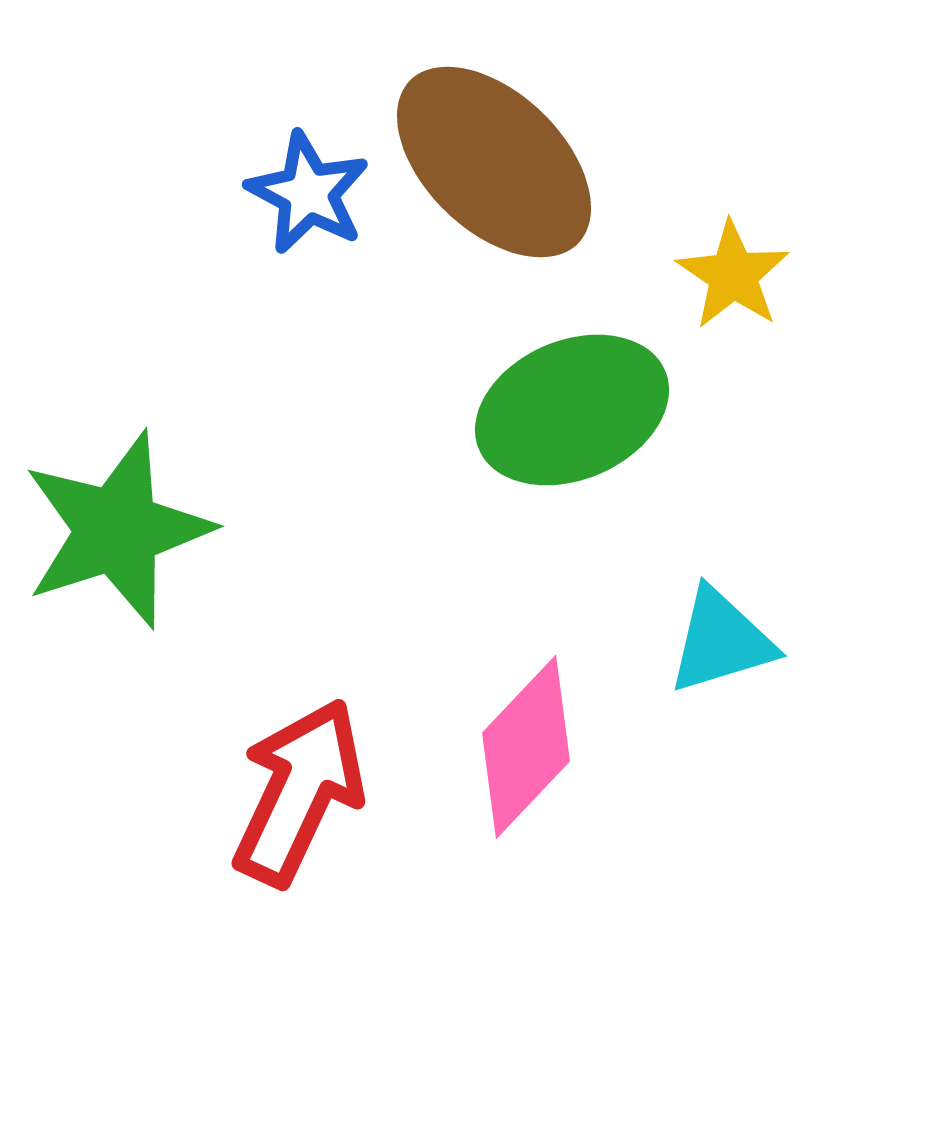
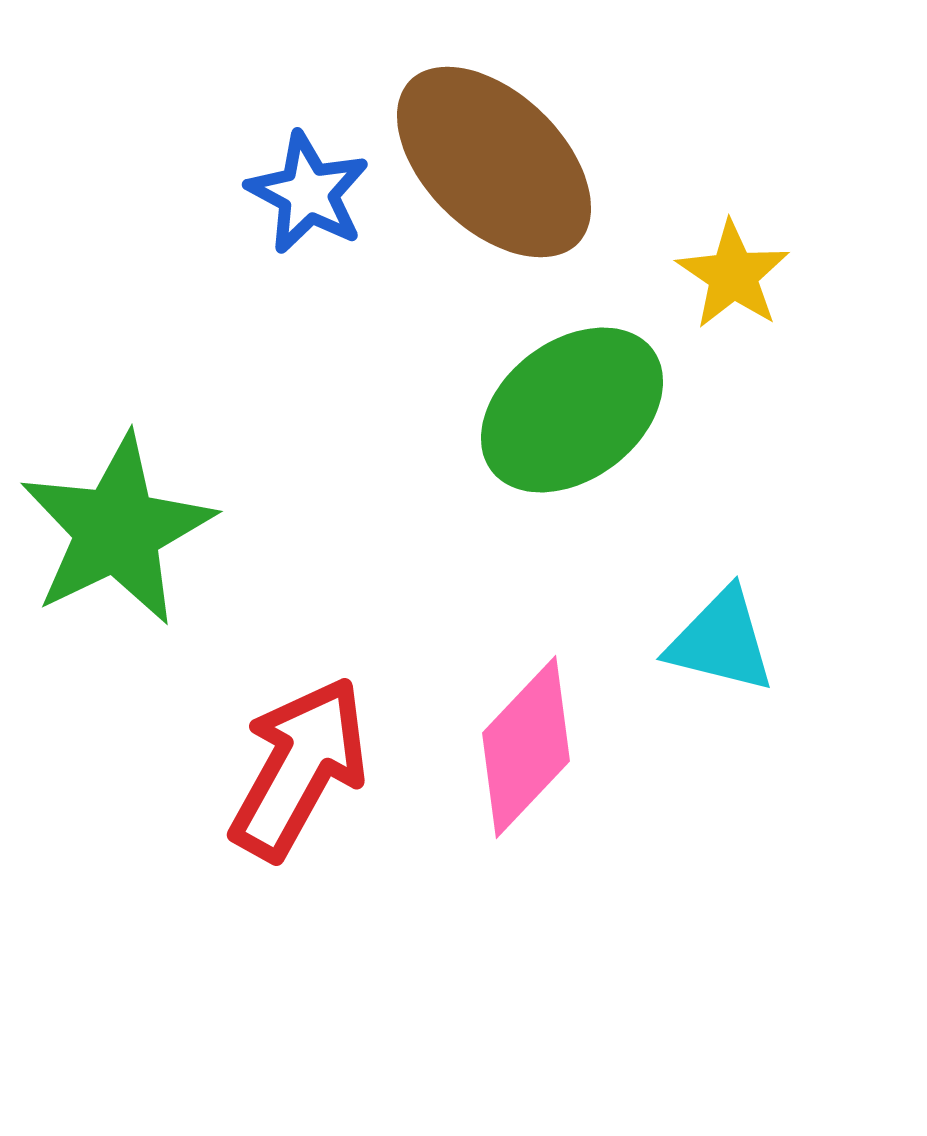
green ellipse: rotated 14 degrees counterclockwise
green star: rotated 8 degrees counterclockwise
cyan triangle: rotated 31 degrees clockwise
red arrow: moved 24 px up; rotated 4 degrees clockwise
